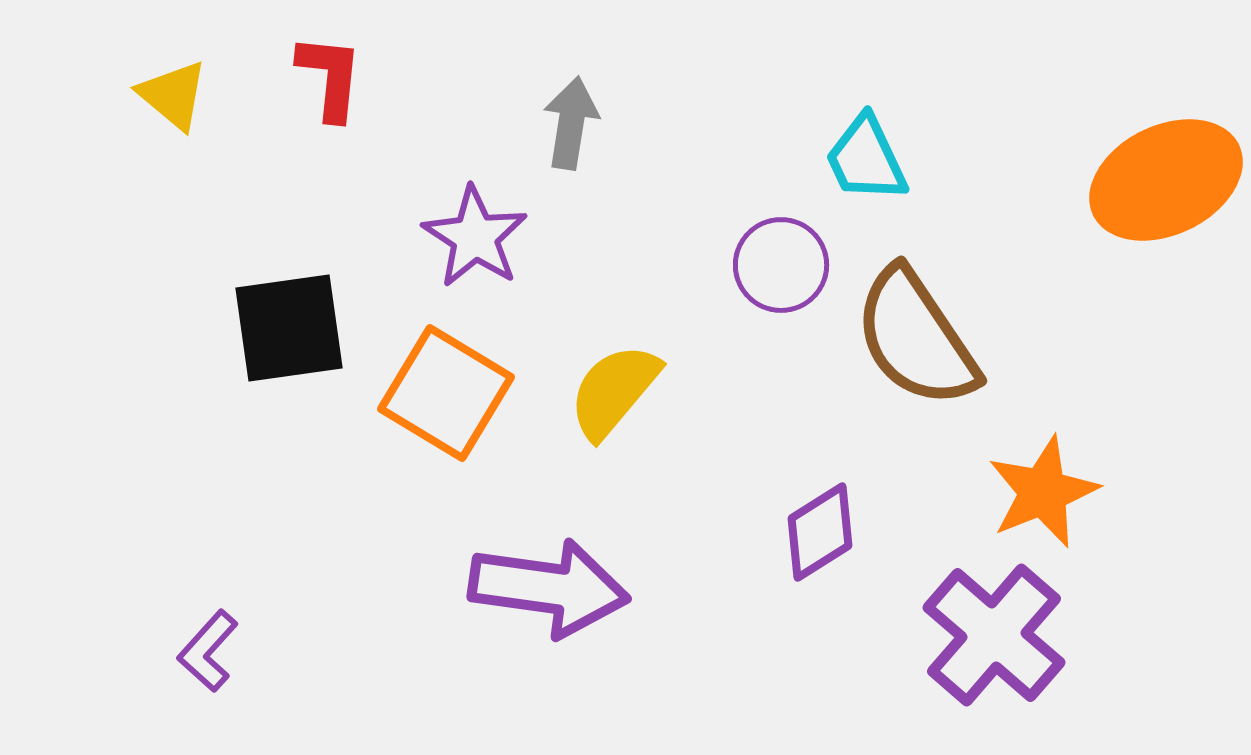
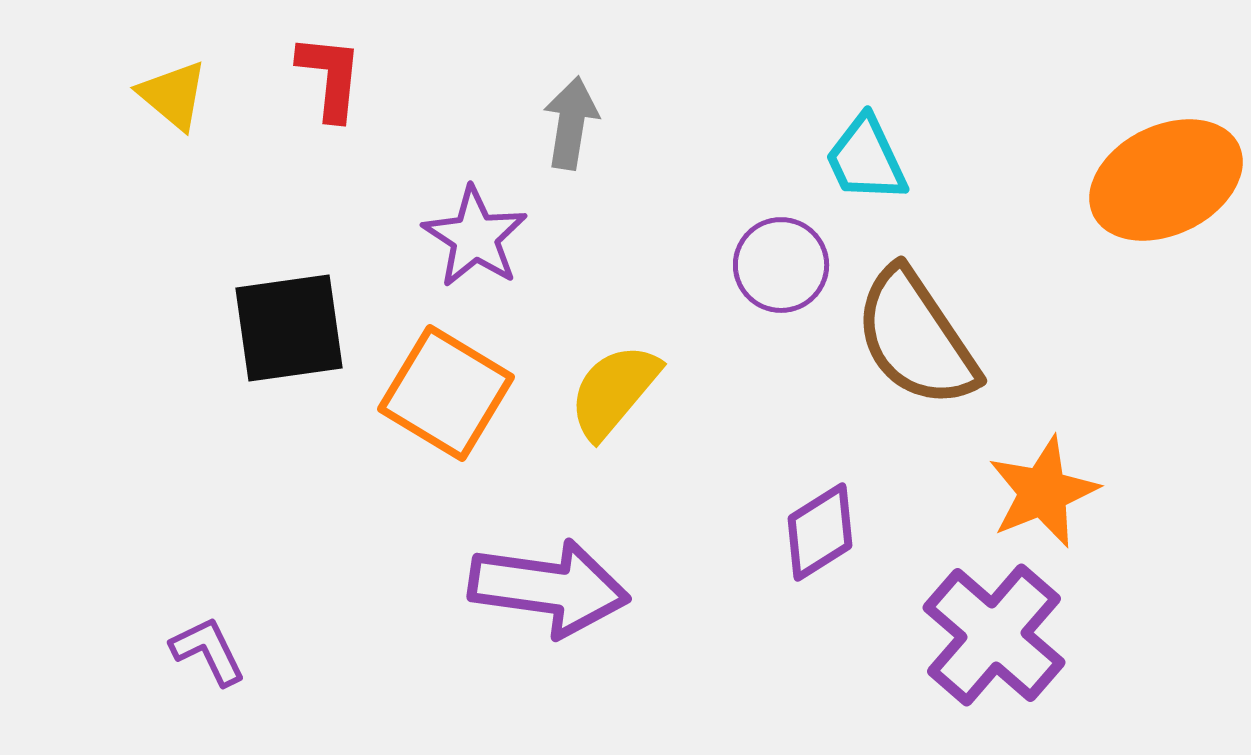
purple L-shape: rotated 112 degrees clockwise
